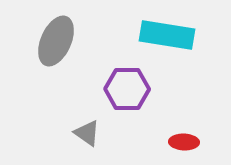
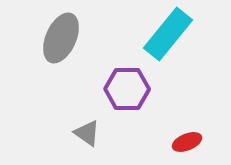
cyan rectangle: moved 1 px right, 1 px up; rotated 60 degrees counterclockwise
gray ellipse: moved 5 px right, 3 px up
red ellipse: moved 3 px right; rotated 24 degrees counterclockwise
